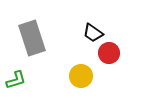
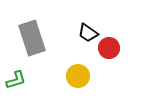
black trapezoid: moved 5 px left
red circle: moved 5 px up
yellow circle: moved 3 px left
